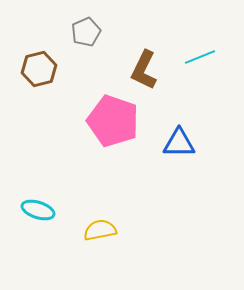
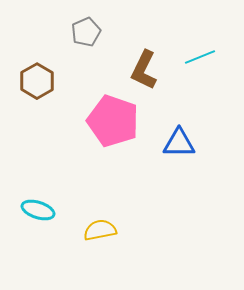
brown hexagon: moved 2 px left, 12 px down; rotated 16 degrees counterclockwise
